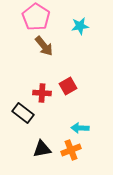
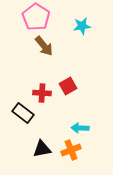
cyan star: moved 2 px right
